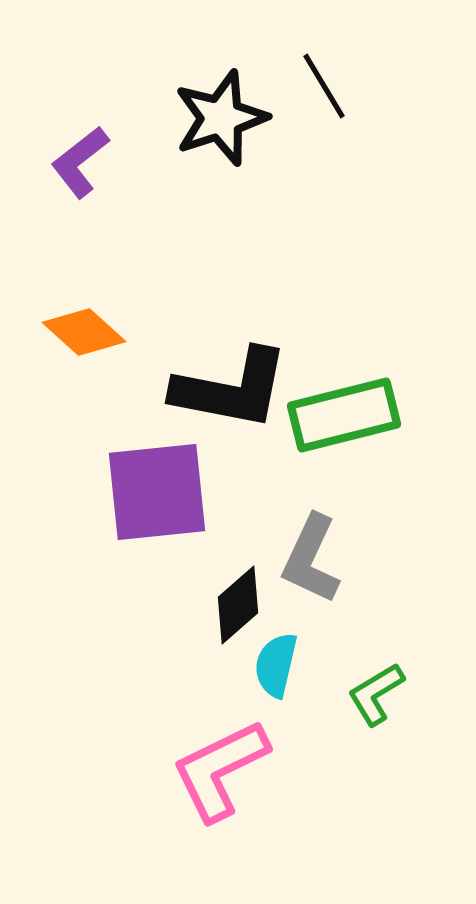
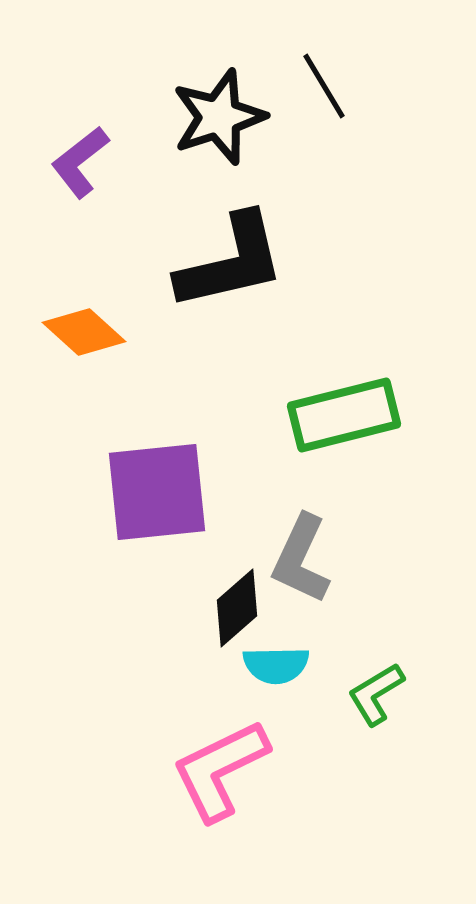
black star: moved 2 px left, 1 px up
black L-shape: moved 127 px up; rotated 24 degrees counterclockwise
gray L-shape: moved 10 px left
black diamond: moved 1 px left, 3 px down
cyan semicircle: rotated 104 degrees counterclockwise
